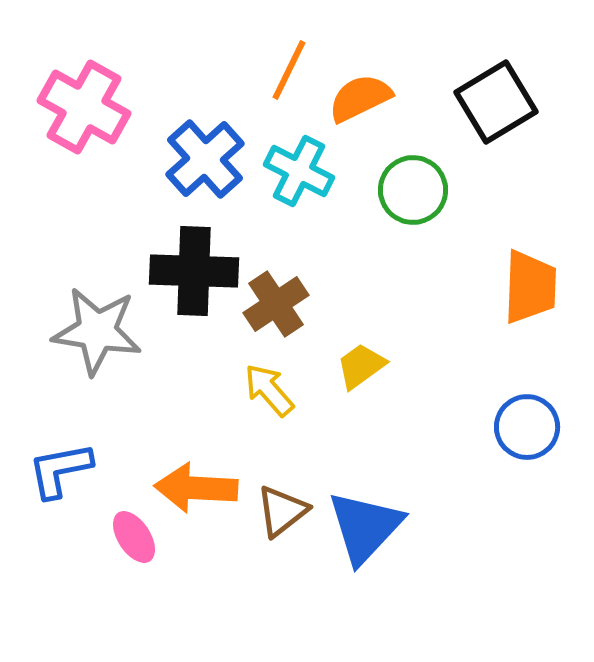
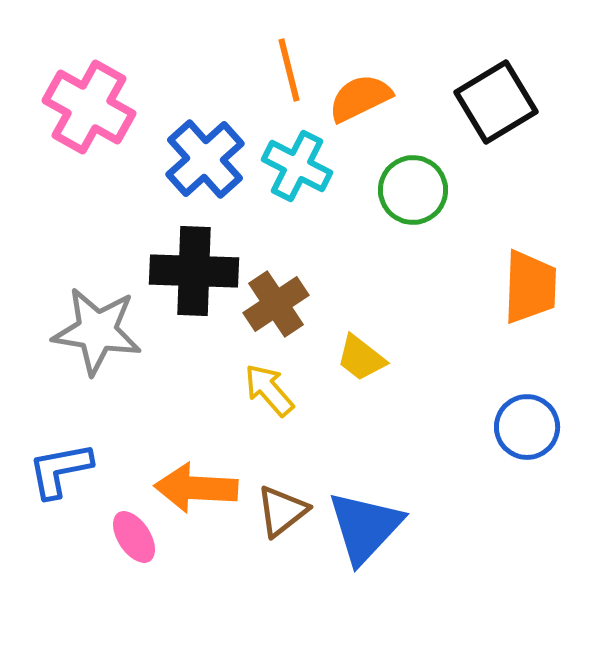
orange line: rotated 40 degrees counterclockwise
pink cross: moved 5 px right
cyan cross: moved 2 px left, 5 px up
yellow trapezoid: moved 8 px up; rotated 106 degrees counterclockwise
